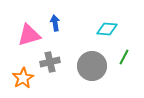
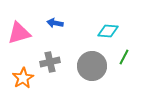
blue arrow: rotated 70 degrees counterclockwise
cyan diamond: moved 1 px right, 2 px down
pink triangle: moved 10 px left, 2 px up
